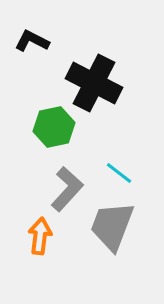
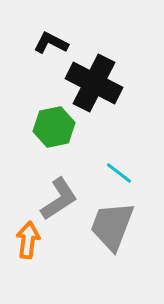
black L-shape: moved 19 px right, 2 px down
gray L-shape: moved 8 px left, 10 px down; rotated 15 degrees clockwise
orange arrow: moved 12 px left, 4 px down
